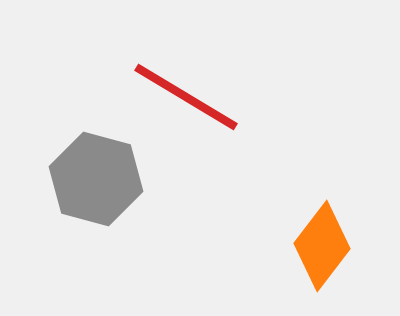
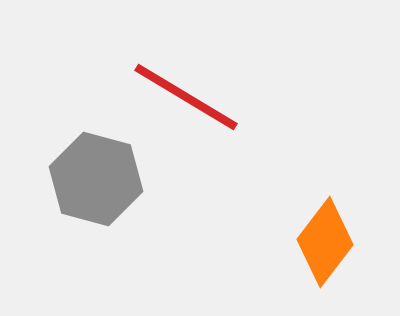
orange diamond: moved 3 px right, 4 px up
